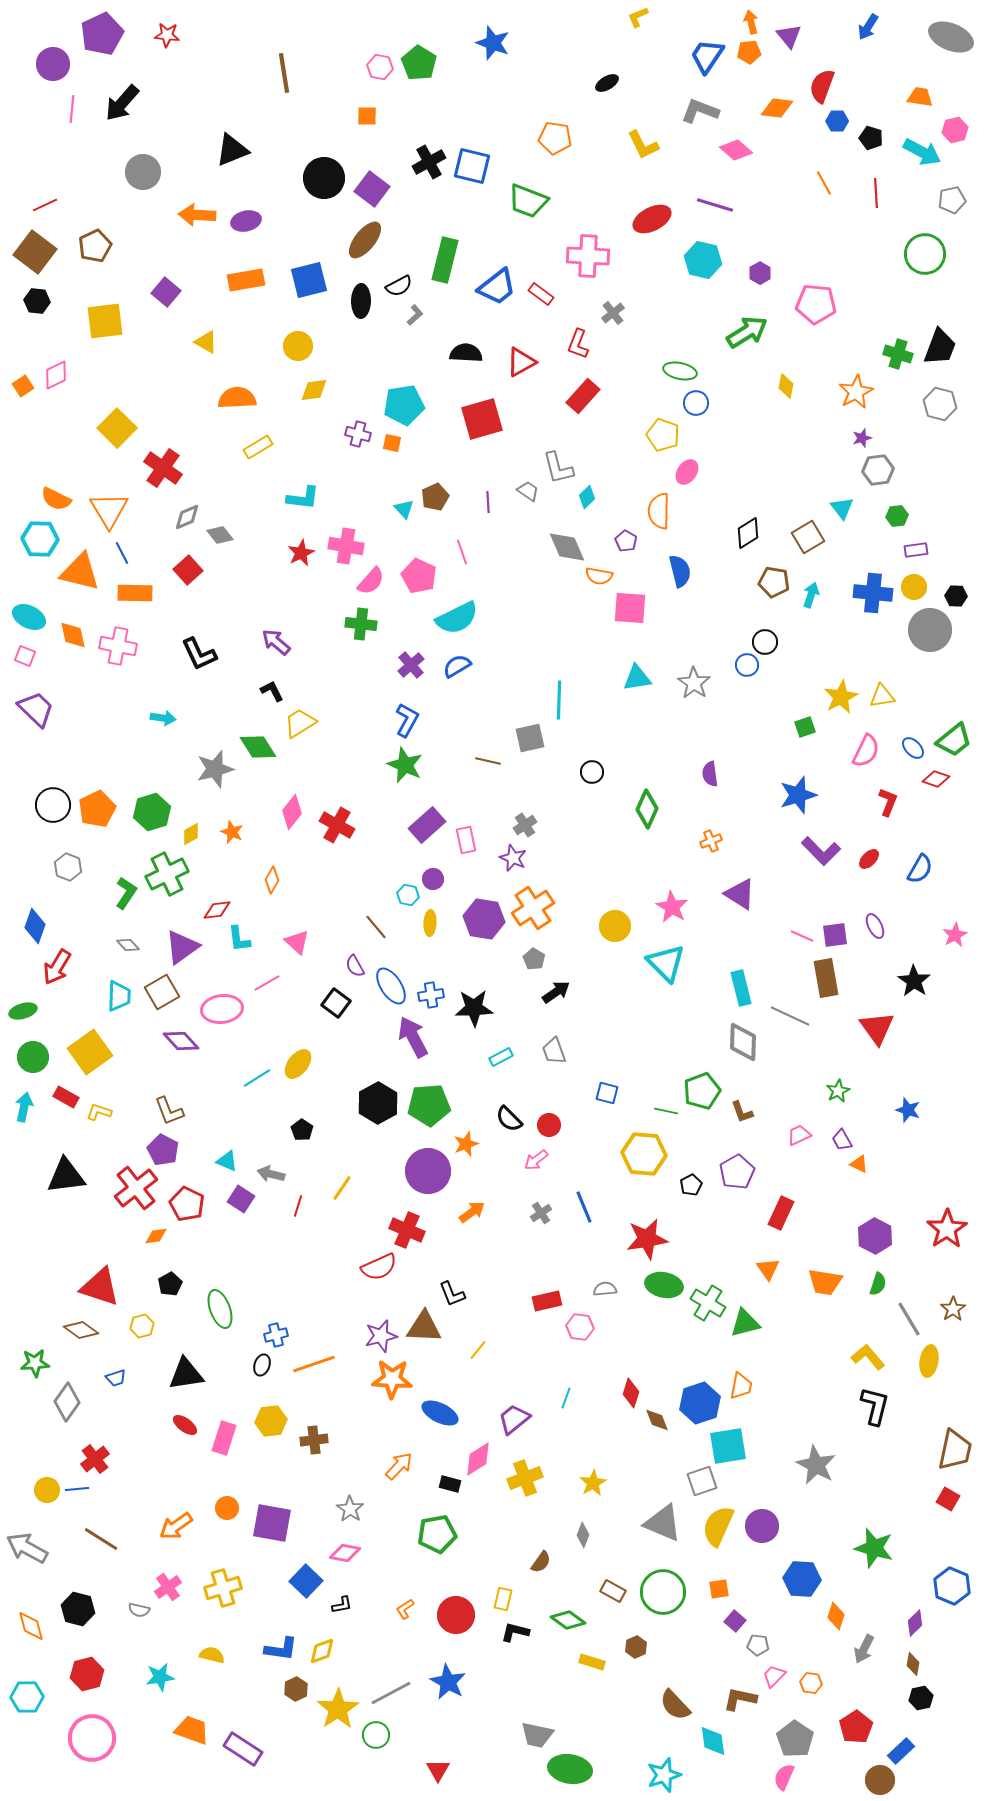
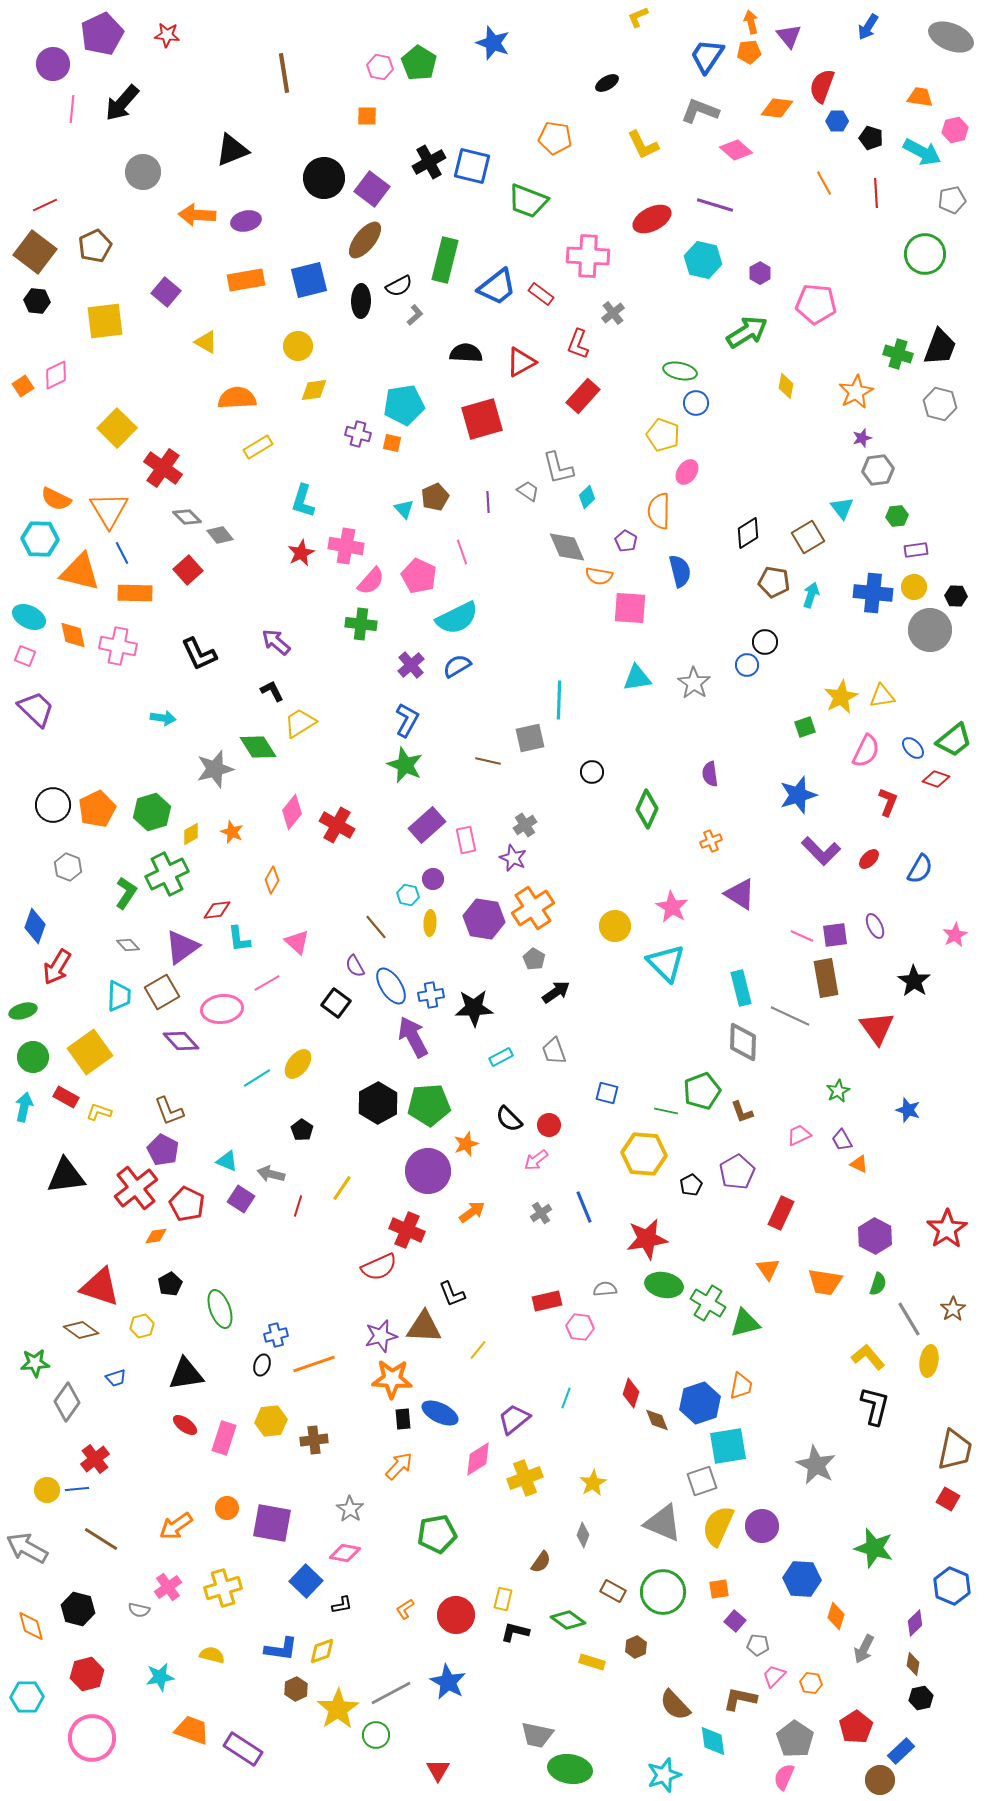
cyan L-shape at (303, 498): moved 3 px down; rotated 100 degrees clockwise
gray diamond at (187, 517): rotated 68 degrees clockwise
black rectangle at (450, 1484): moved 47 px left, 65 px up; rotated 70 degrees clockwise
